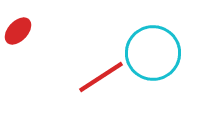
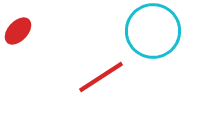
cyan circle: moved 22 px up
